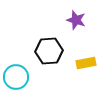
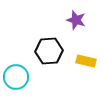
yellow rectangle: moved 2 px up; rotated 24 degrees clockwise
